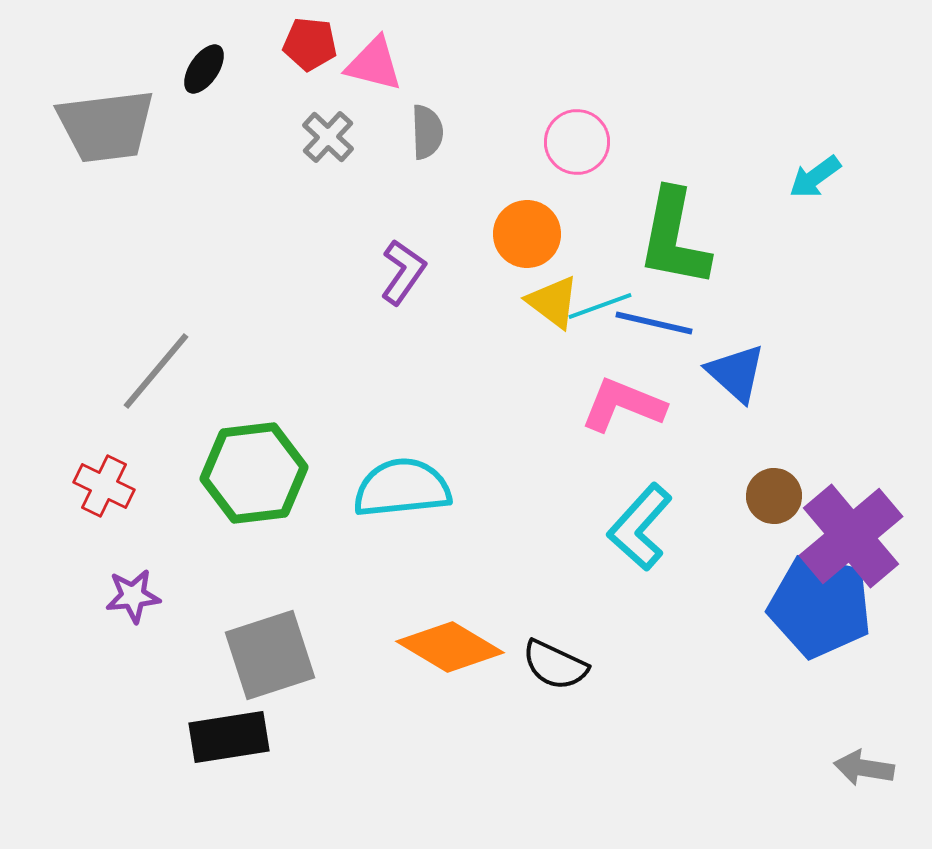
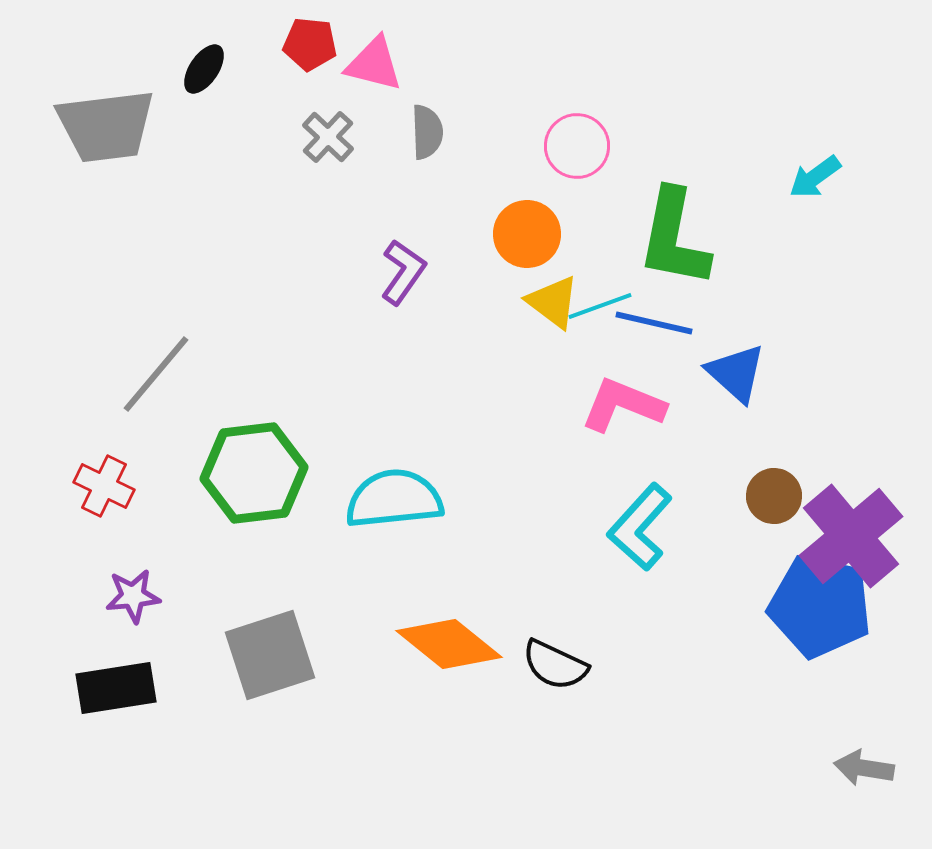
pink circle: moved 4 px down
gray line: moved 3 px down
cyan semicircle: moved 8 px left, 11 px down
orange diamond: moved 1 px left, 3 px up; rotated 8 degrees clockwise
black rectangle: moved 113 px left, 49 px up
